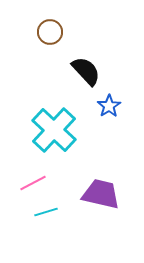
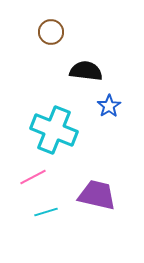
brown circle: moved 1 px right
black semicircle: rotated 40 degrees counterclockwise
cyan cross: rotated 21 degrees counterclockwise
pink line: moved 6 px up
purple trapezoid: moved 4 px left, 1 px down
